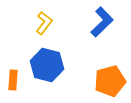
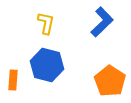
yellow L-shape: moved 2 px right; rotated 25 degrees counterclockwise
orange pentagon: rotated 24 degrees counterclockwise
